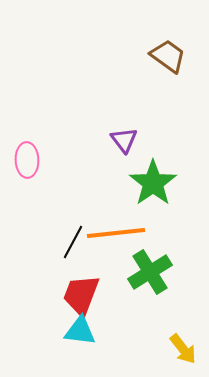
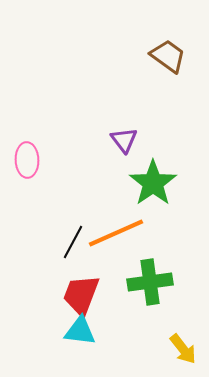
orange line: rotated 18 degrees counterclockwise
green cross: moved 10 px down; rotated 24 degrees clockwise
